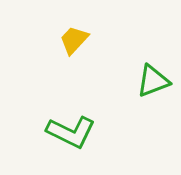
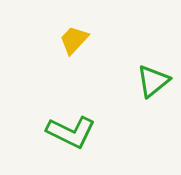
green triangle: rotated 18 degrees counterclockwise
